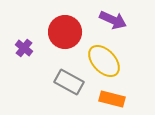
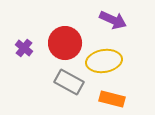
red circle: moved 11 px down
yellow ellipse: rotated 56 degrees counterclockwise
